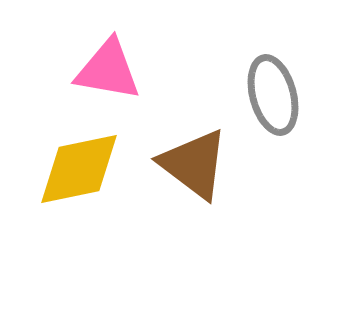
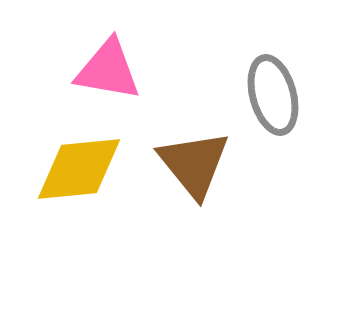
brown triangle: rotated 14 degrees clockwise
yellow diamond: rotated 6 degrees clockwise
